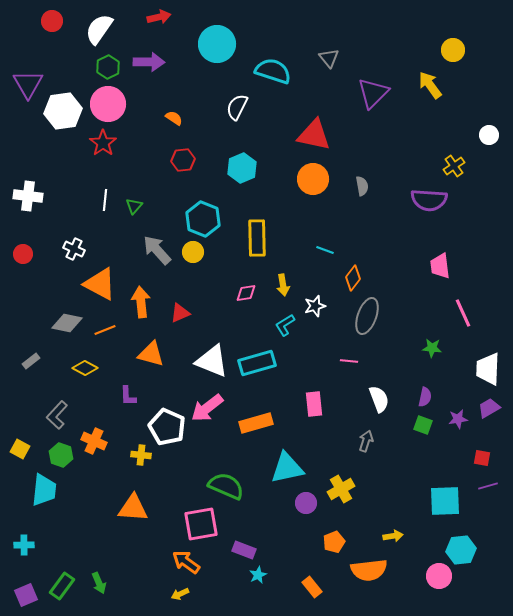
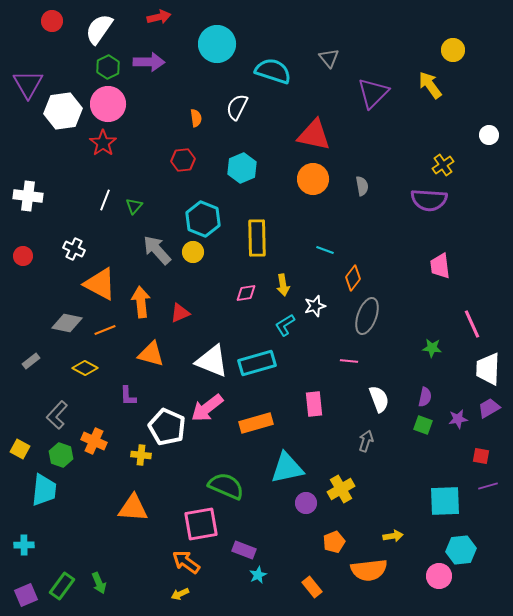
orange semicircle at (174, 118): moved 22 px right; rotated 48 degrees clockwise
yellow cross at (454, 166): moved 11 px left, 1 px up
white line at (105, 200): rotated 15 degrees clockwise
red circle at (23, 254): moved 2 px down
pink line at (463, 313): moved 9 px right, 11 px down
red square at (482, 458): moved 1 px left, 2 px up
